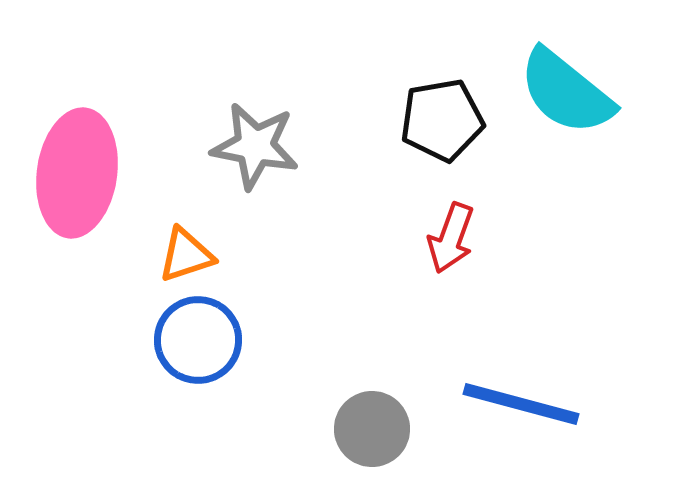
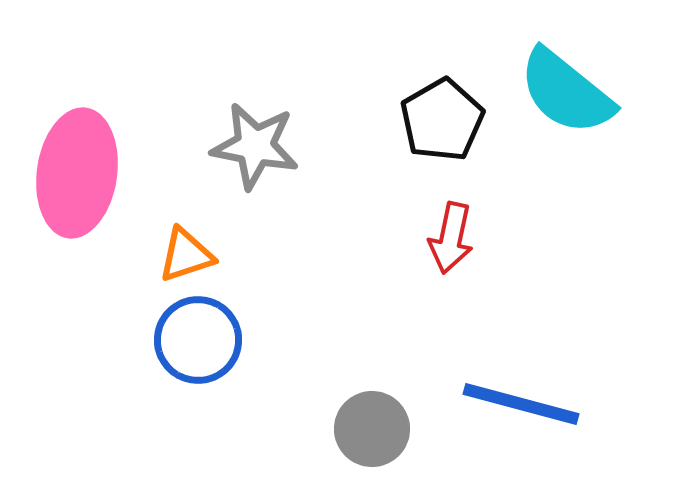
black pentagon: rotated 20 degrees counterclockwise
red arrow: rotated 8 degrees counterclockwise
